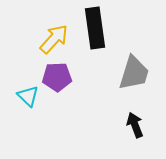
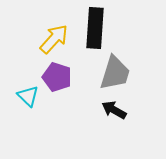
black rectangle: rotated 12 degrees clockwise
gray trapezoid: moved 19 px left
purple pentagon: rotated 20 degrees clockwise
black arrow: moved 21 px left, 15 px up; rotated 40 degrees counterclockwise
